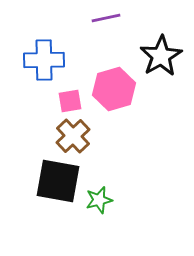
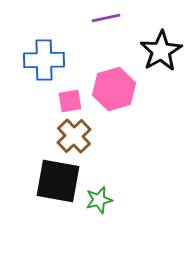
black star: moved 5 px up
brown cross: moved 1 px right
